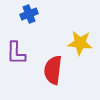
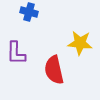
blue cross: moved 2 px up; rotated 36 degrees clockwise
red semicircle: moved 1 px right; rotated 20 degrees counterclockwise
